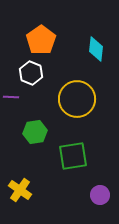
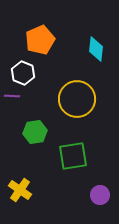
orange pentagon: moved 1 px left; rotated 12 degrees clockwise
white hexagon: moved 8 px left
purple line: moved 1 px right, 1 px up
